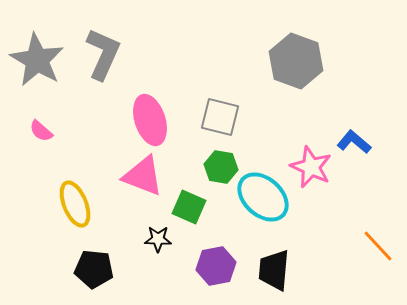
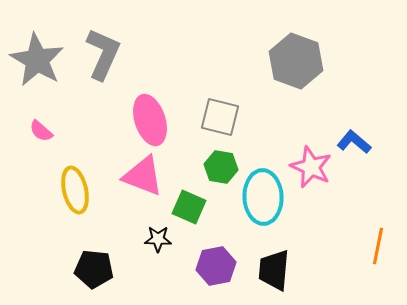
cyan ellipse: rotated 46 degrees clockwise
yellow ellipse: moved 14 px up; rotated 9 degrees clockwise
orange line: rotated 54 degrees clockwise
